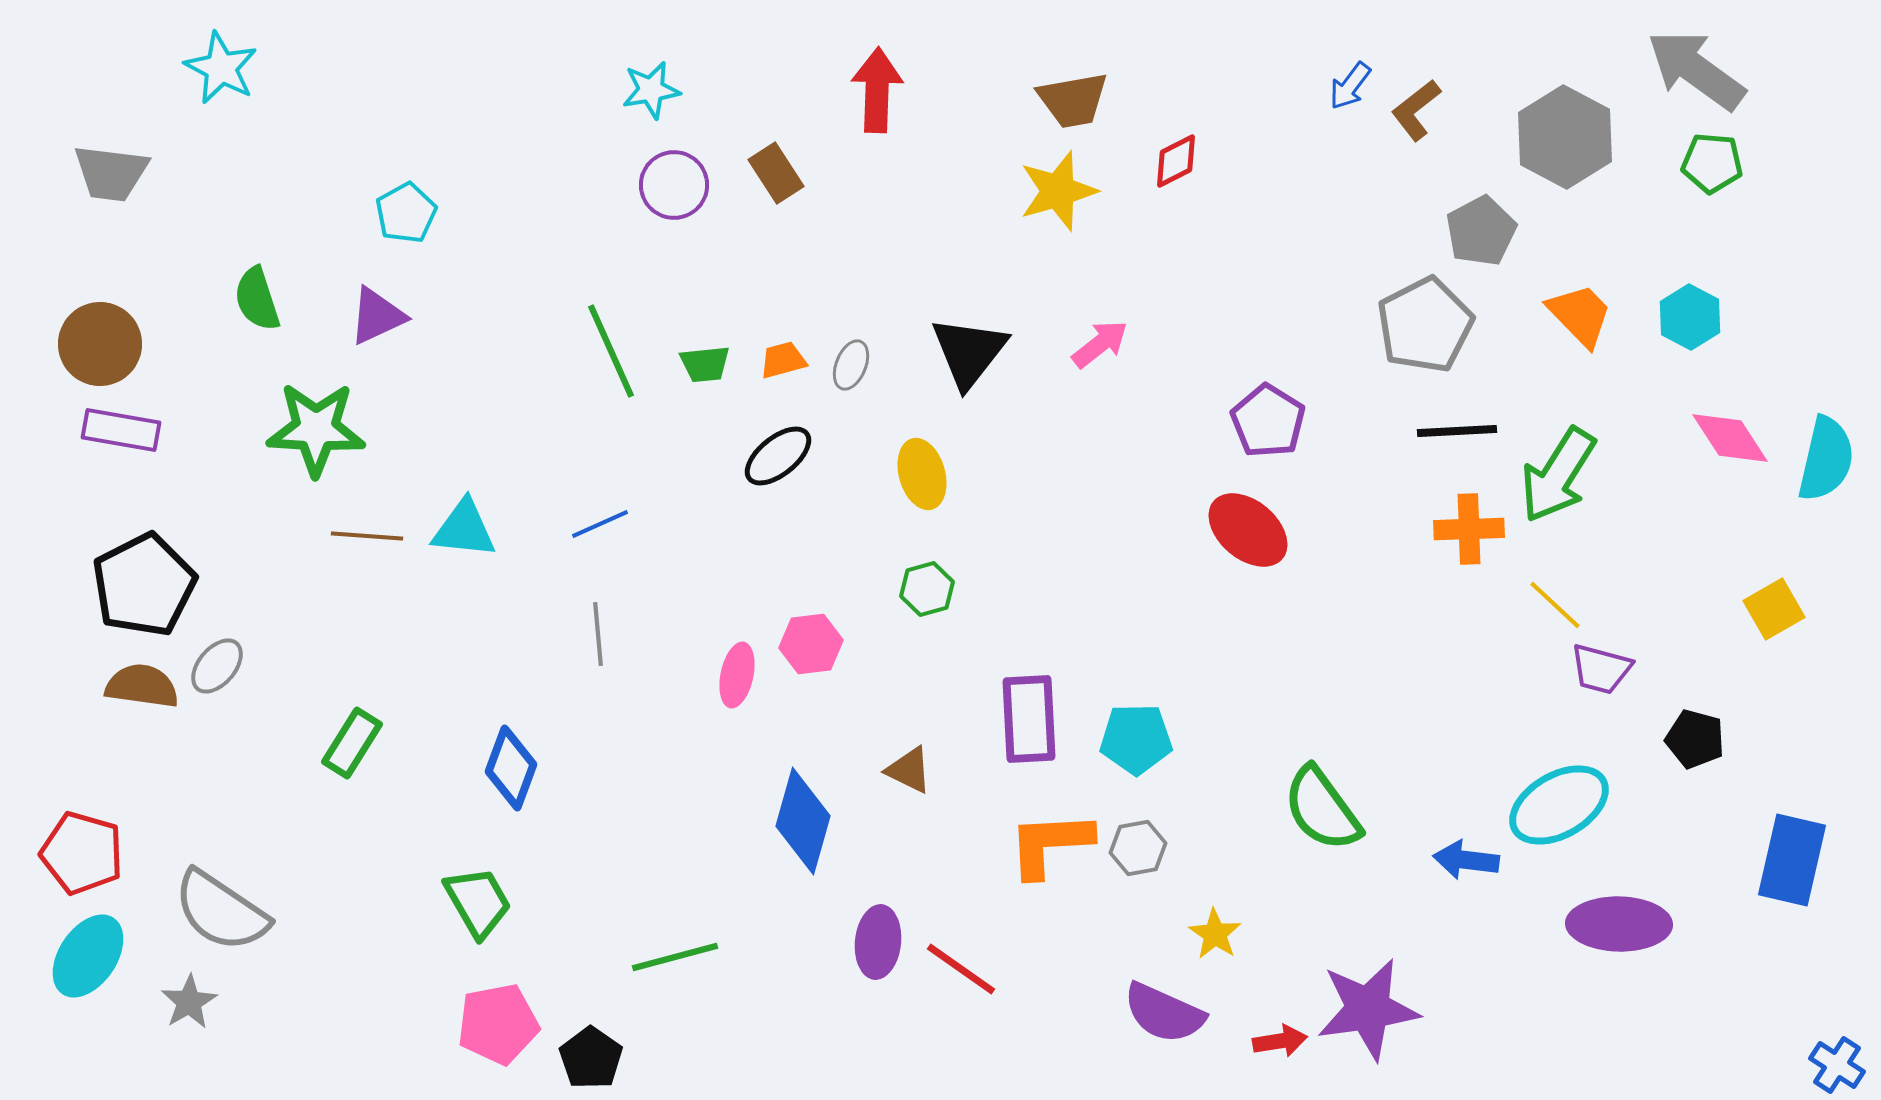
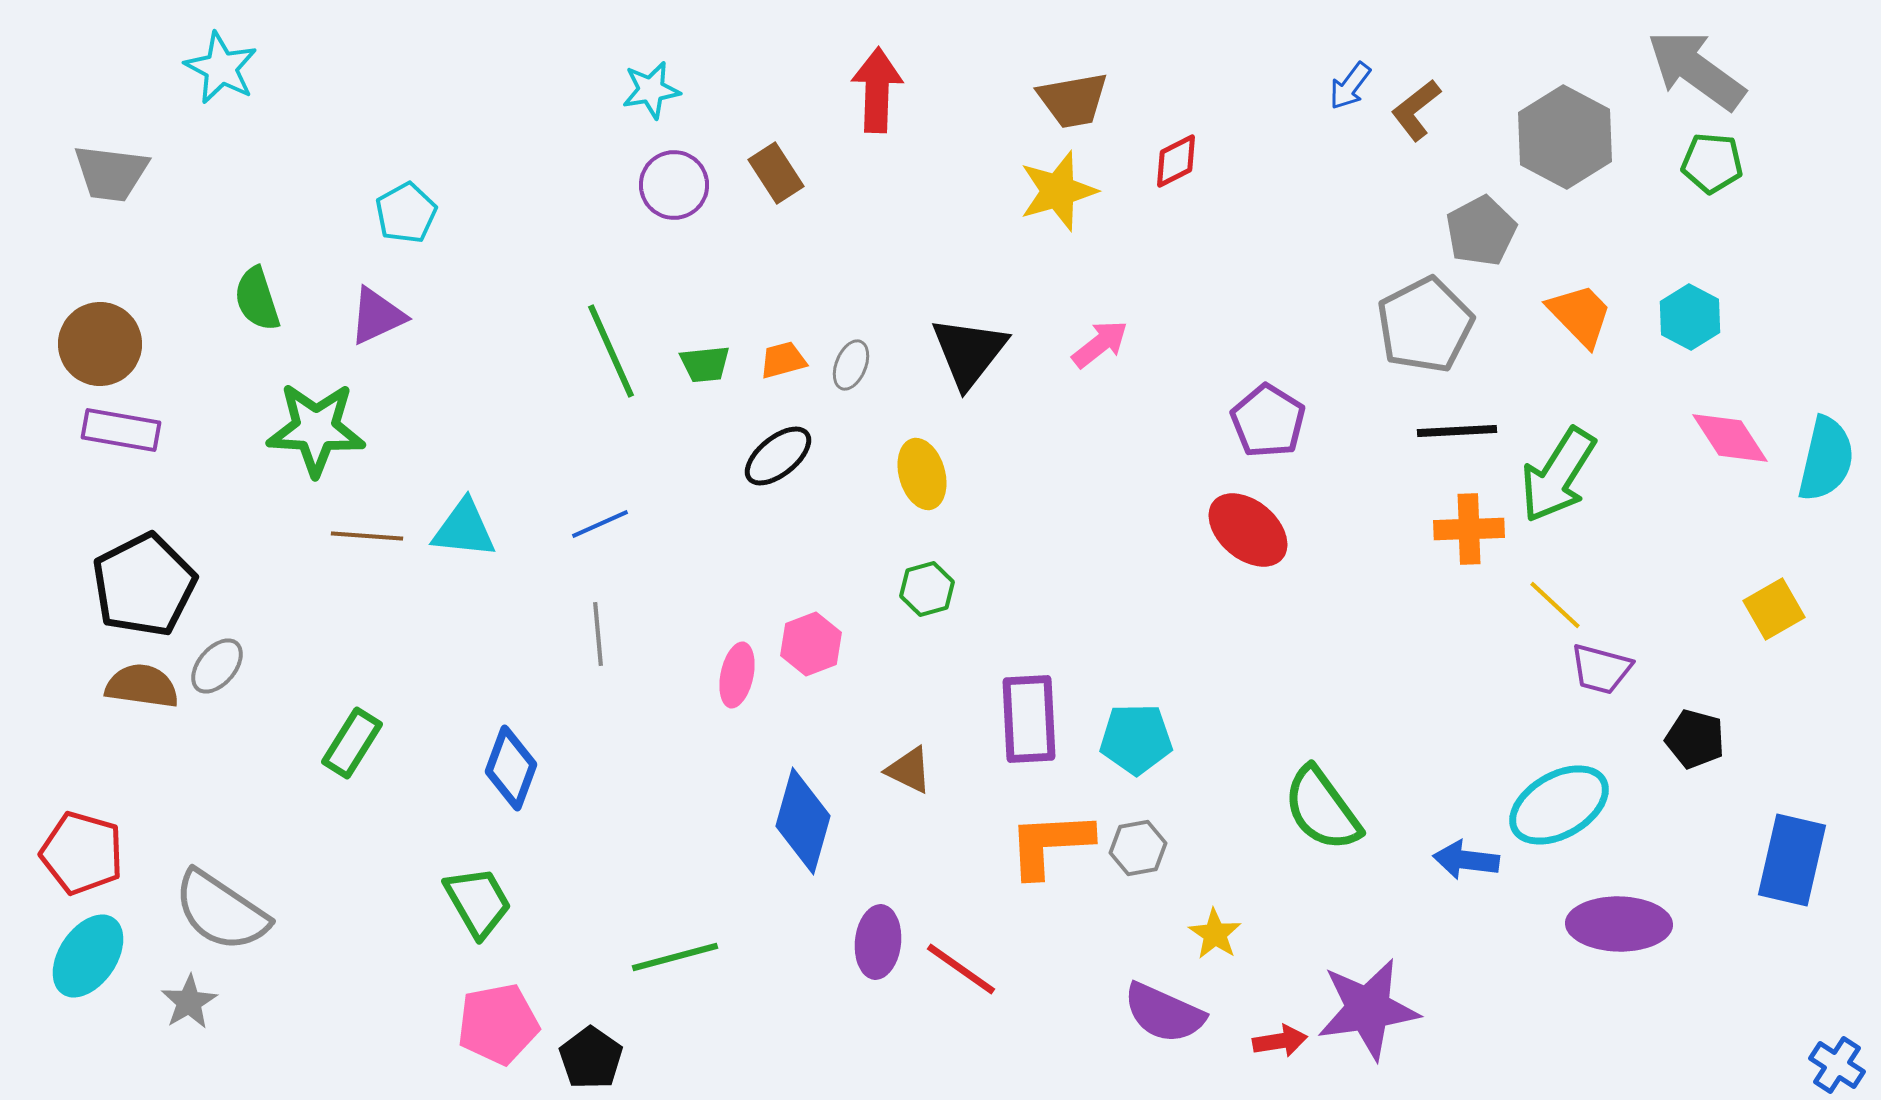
pink hexagon at (811, 644): rotated 14 degrees counterclockwise
